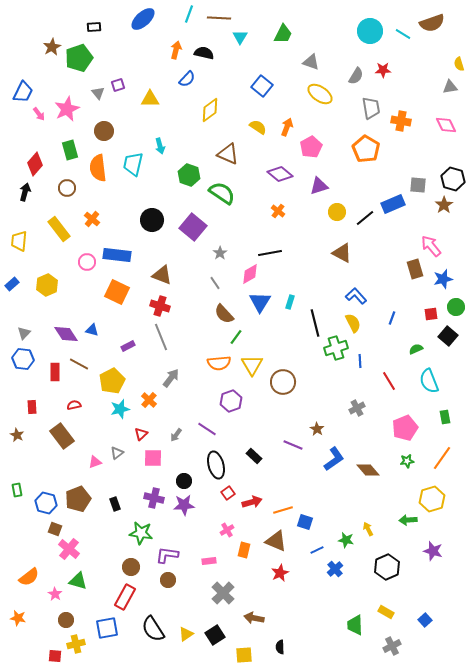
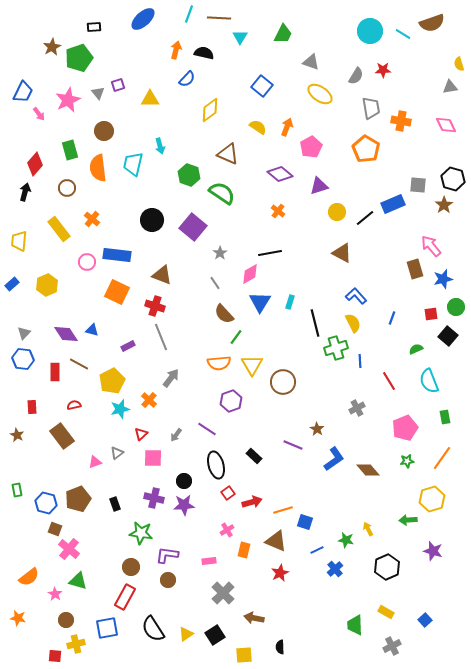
pink star at (67, 109): moved 1 px right, 9 px up
red cross at (160, 306): moved 5 px left
